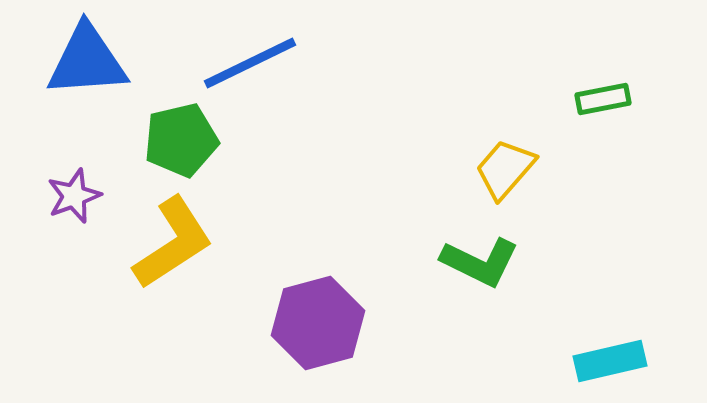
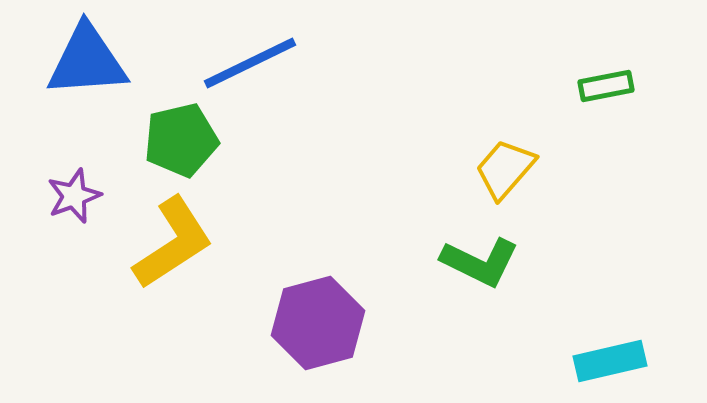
green rectangle: moved 3 px right, 13 px up
